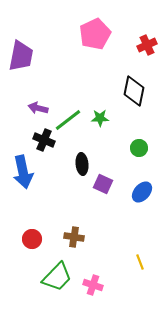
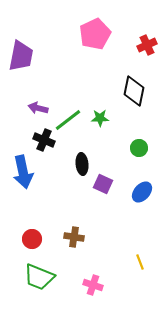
green trapezoid: moved 18 px left; rotated 68 degrees clockwise
